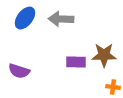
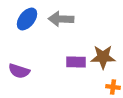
blue ellipse: moved 2 px right, 1 px down
brown star: moved 1 px left, 2 px down
